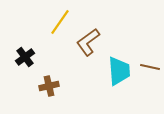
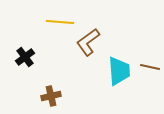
yellow line: rotated 60 degrees clockwise
brown cross: moved 2 px right, 10 px down
